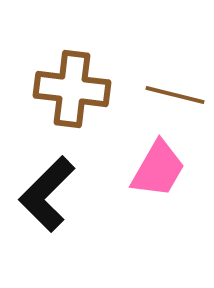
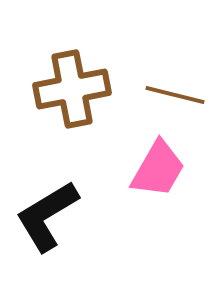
brown cross: rotated 18 degrees counterclockwise
black L-shape: moved 22 px down; rotated 14 degrees clockwise
